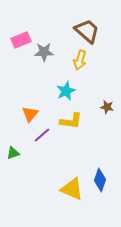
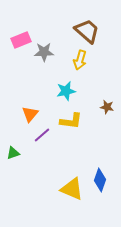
cyan star: rotated 12 degrees clockwise
